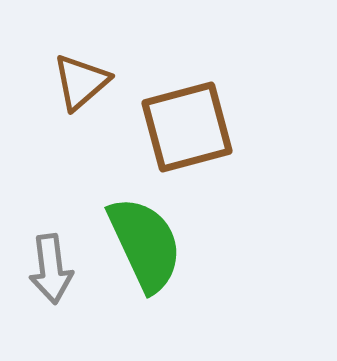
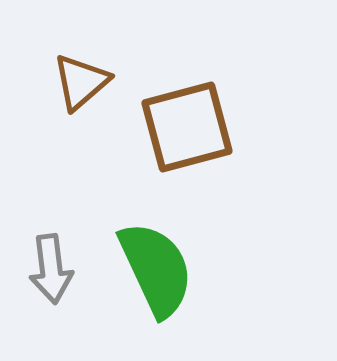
green semicircle: moved 11 px right, 25 px down
